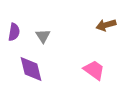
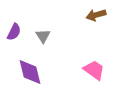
brown arrow: moved 10 px left, 10 px up
purple semicircle: rotated 18 degrees clockwise
purple diamond: moved 1 px left, 3 px down
